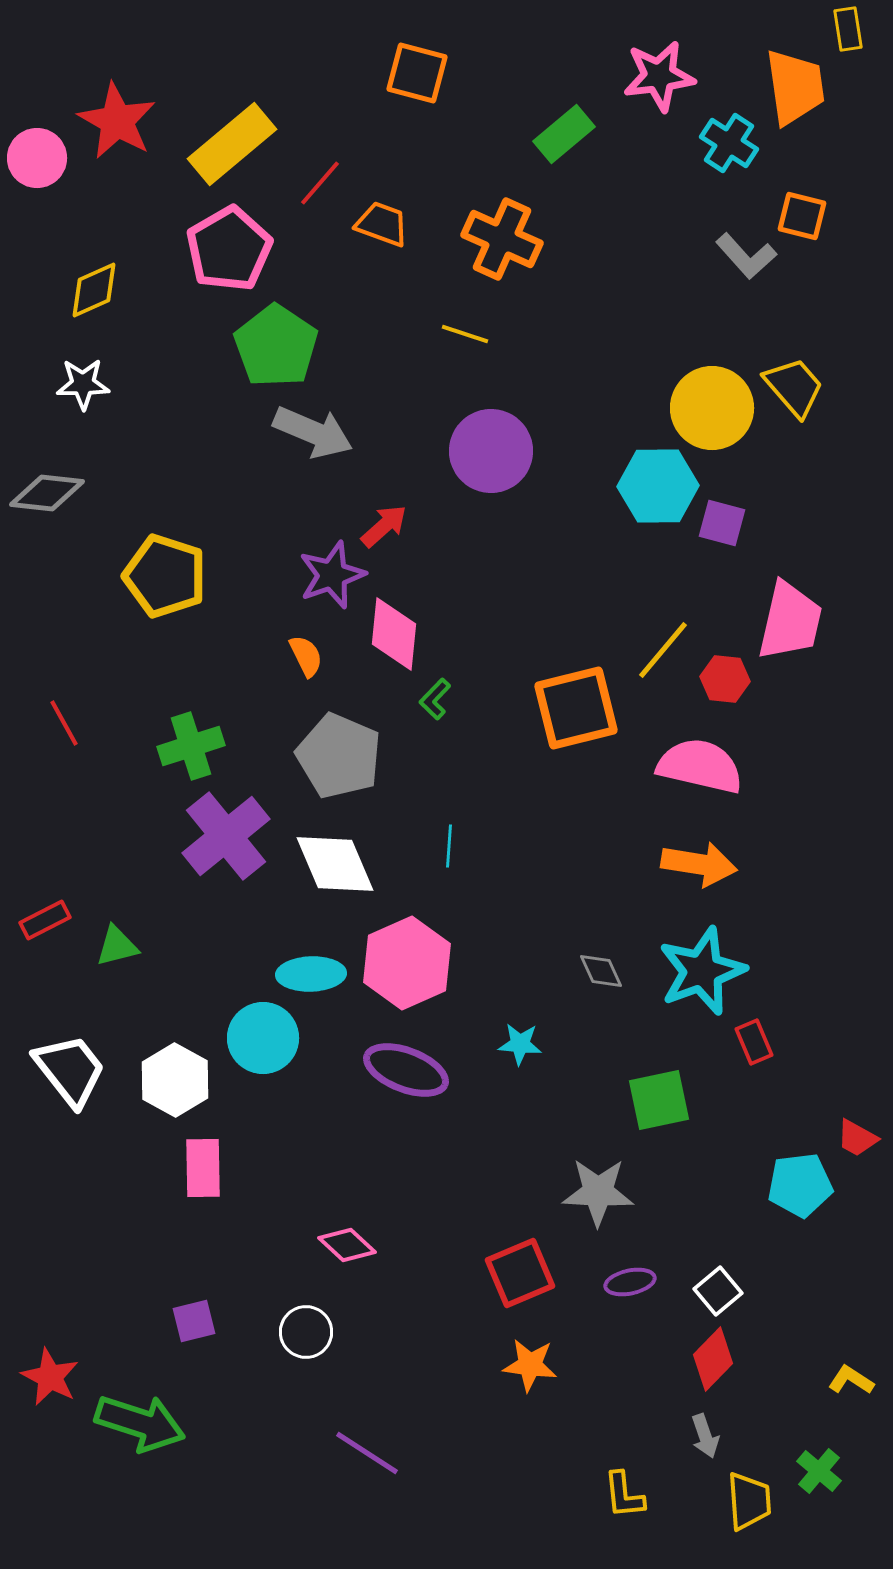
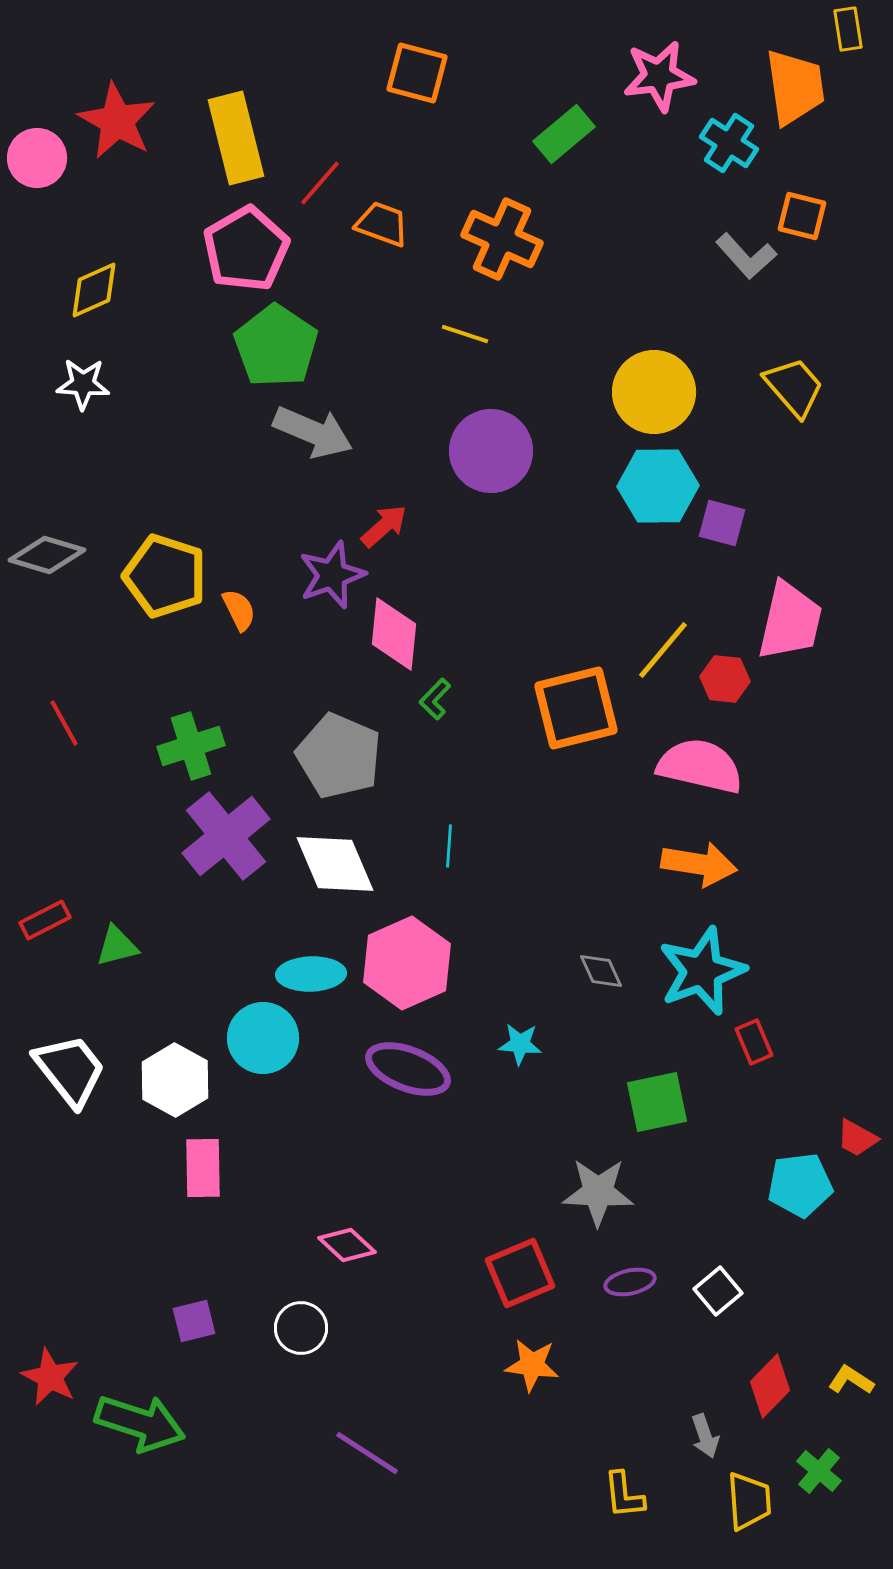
yellow rectangle at (232, 144): moved 4 px right, 6 px up; rotated 64 degrees counterclockwise
pink pentagon at (229, 249): moved 17 px right
white star at (83, 384): rotated 4 degrees clockwise
yellow circle at (712, 408): moved 58 px left, 16 px up
gray diamond at (47, 493): moved 62 px down; rotated 10 degrees clockwise
orange semicircle at (306, 656): moved 67 px left, 46 px up
purple ellipse at (406, 1070): moved 2 px right, 1 px up
green square at (659, 1100): moved 2 px left, 2 px down
white circle at (306, 1332): moved 5 px left, 4 px up
red diamond at (713, 1359): moved 57 px right, 27 px down
orange star at (530, 1365): moved 2 px right
